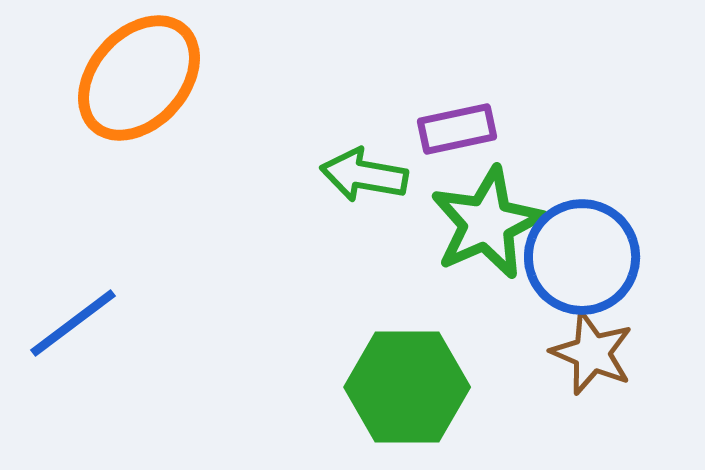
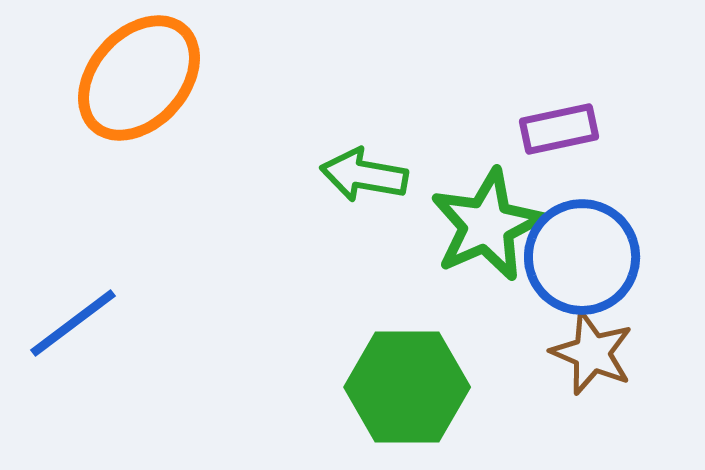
purple rectangle: moved 102 px right
green star: moved 2 px down
